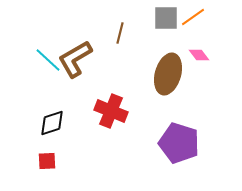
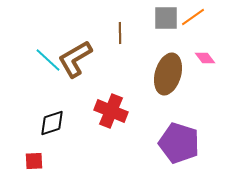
brown line: rotated 15 degrees counterclockwise
pink diamond: moved 6 px right, 3 px down
red square: moved 13 px left
